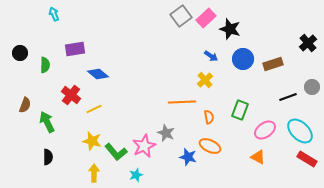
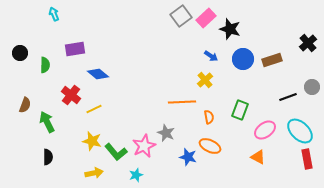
brown rectangle: moved 1 px left, 4 px up
red rectangle: rotated 48 degrees clockwise
yellow arrow: rotated 78 degrees clockwise
